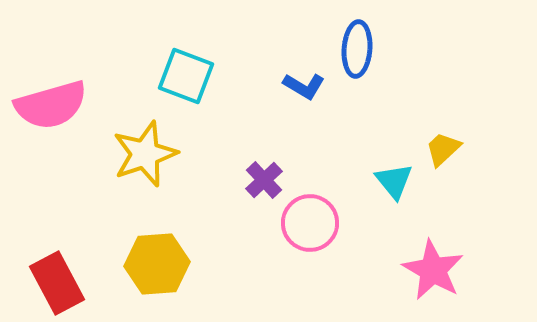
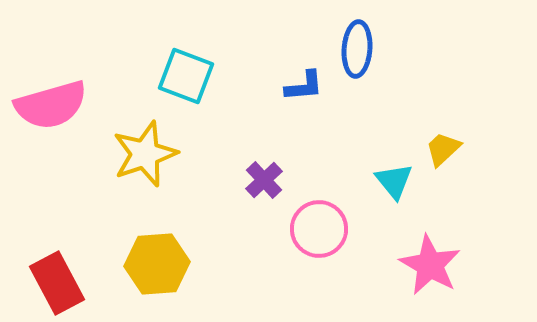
blue L-shape: rotated 36 degrees counterclockwise
pink circle: moved 9 px right, 6 px down
pink star: moved 3 px left, 5 px up
